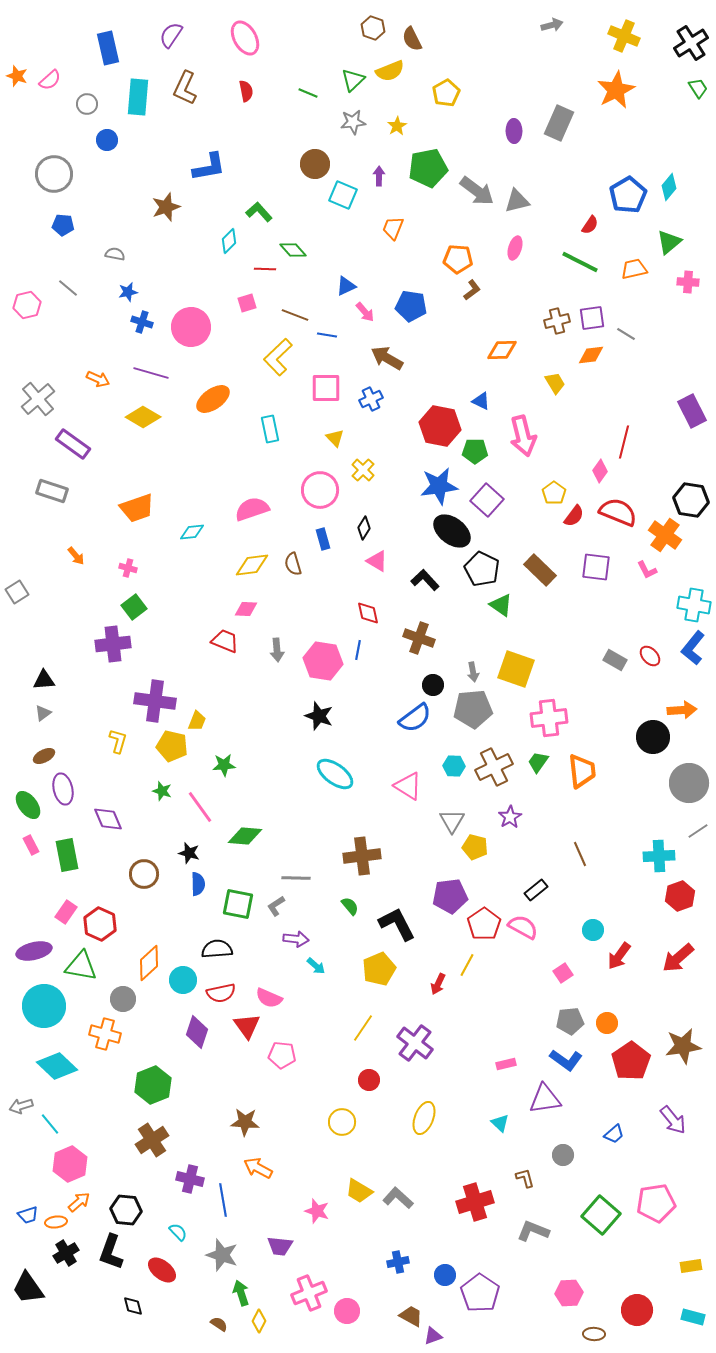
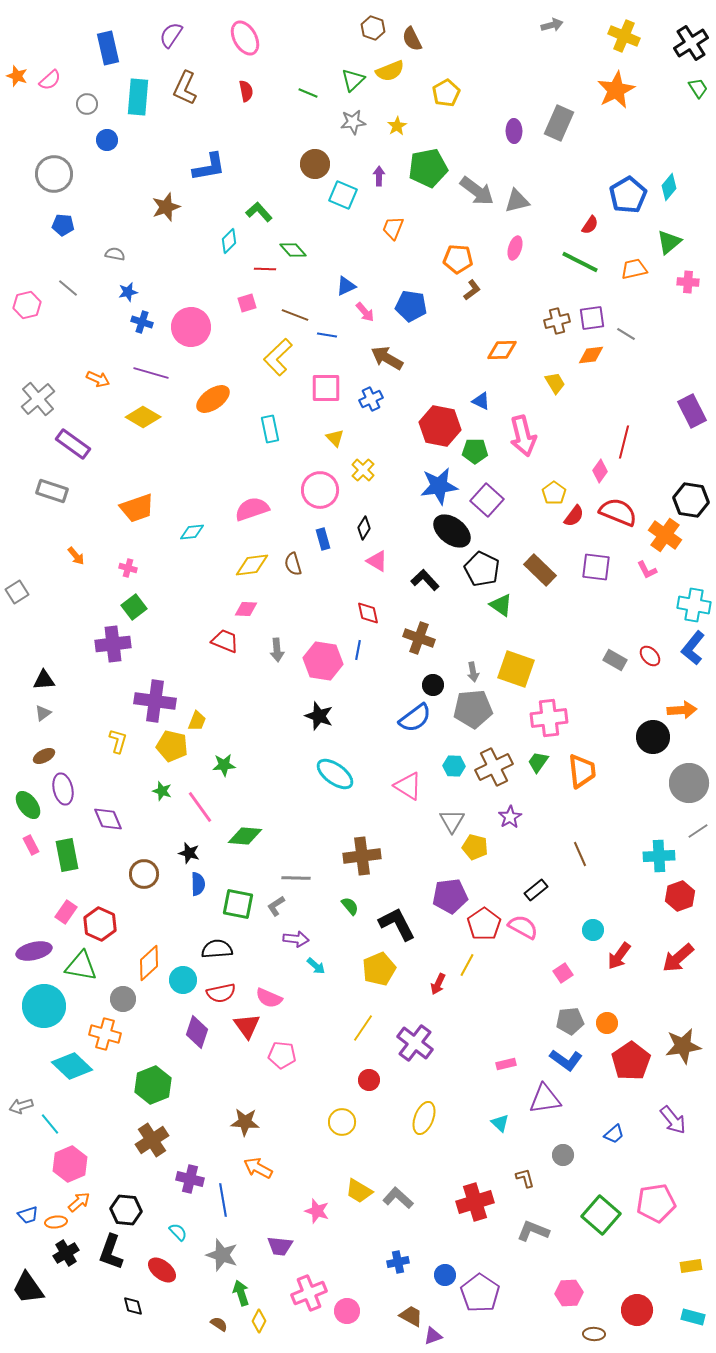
cyan diamond at (57, 1066): moved 15 px right
